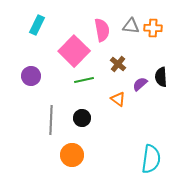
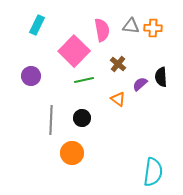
orange circle: moved 2 px up
cyan semicircle: moved 2 px right, 13 px down
